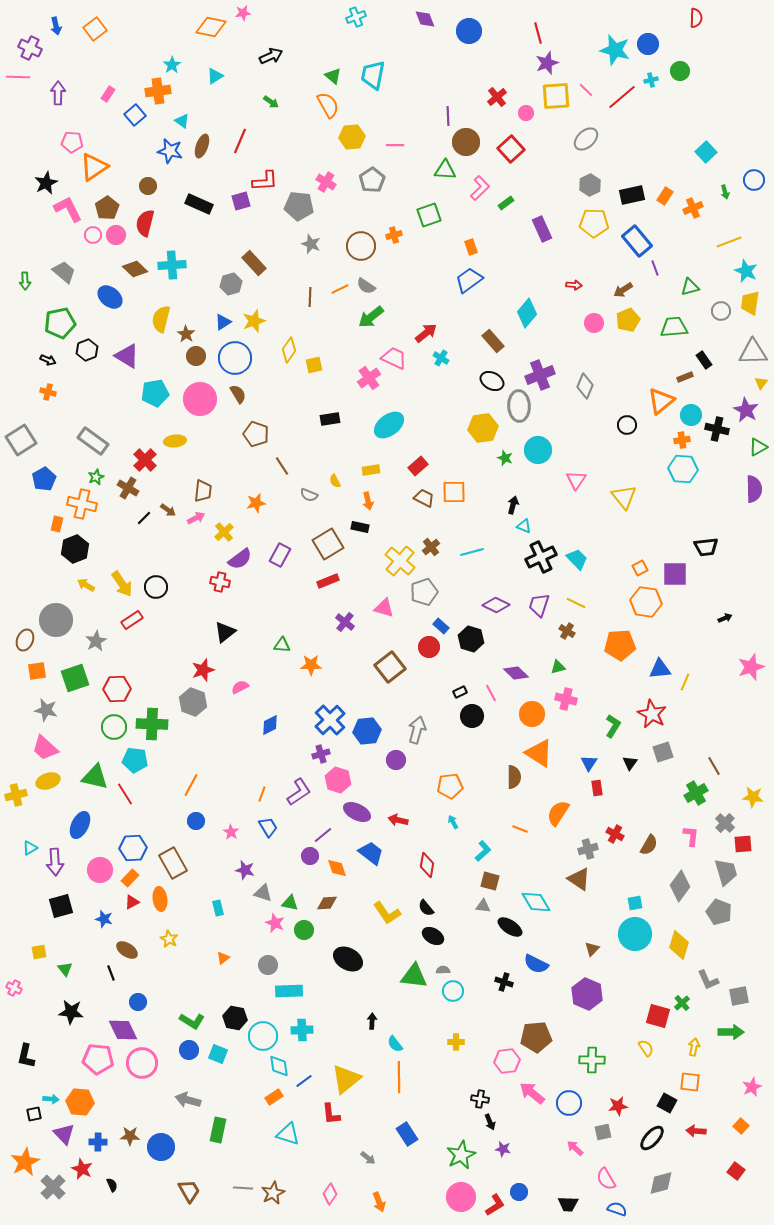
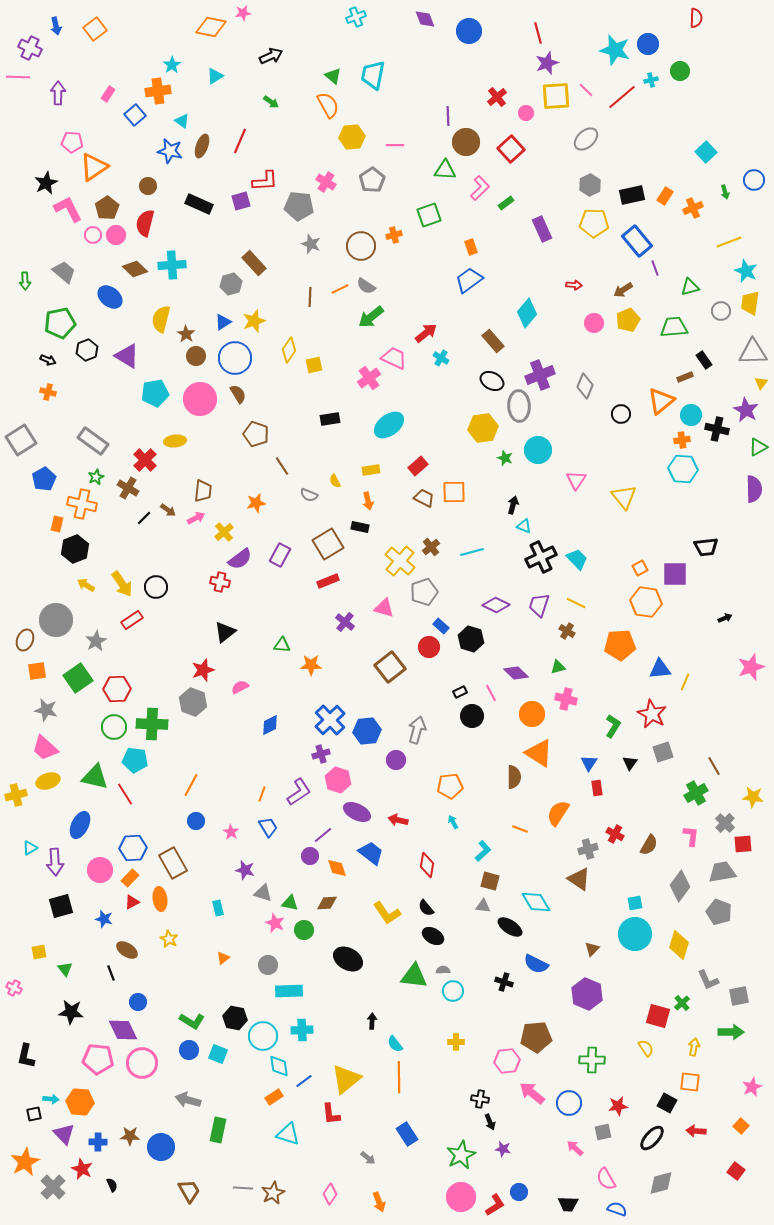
black circle at (627, 425): moved 6 px left, 11 px up
green square at (75, 678): moved 3 px right; rotated 16 degrees counterclockwise
gray trapezoid at (726, 872): moved 4 px left; rotated 84 degrees counterclockwise
